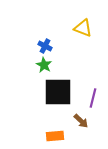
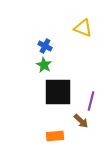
purple line: moved 2 px left, 3 px down
